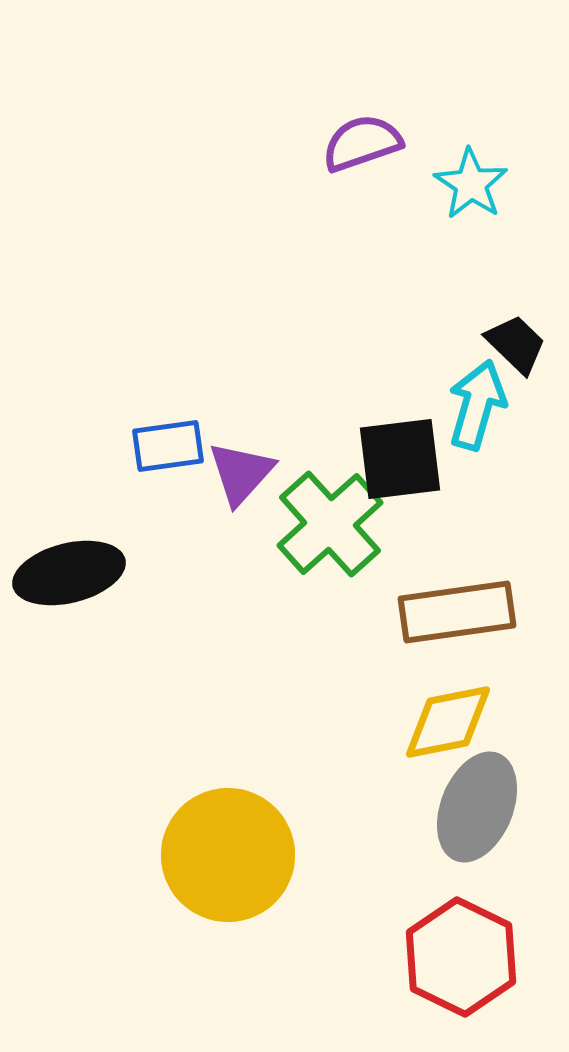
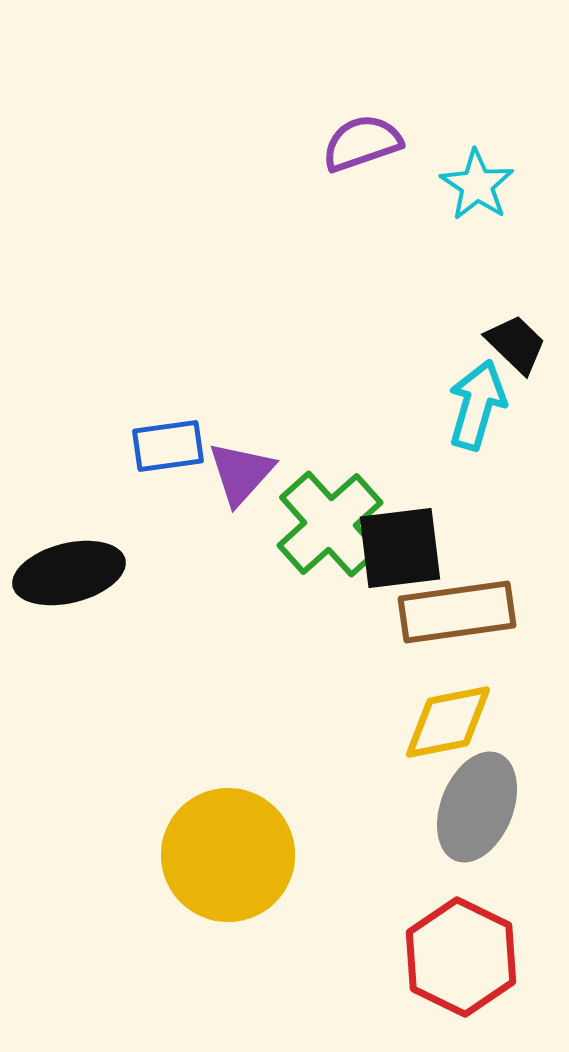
cyan star: moved 6 px right, 1 px down
black square: moved 89 px down
